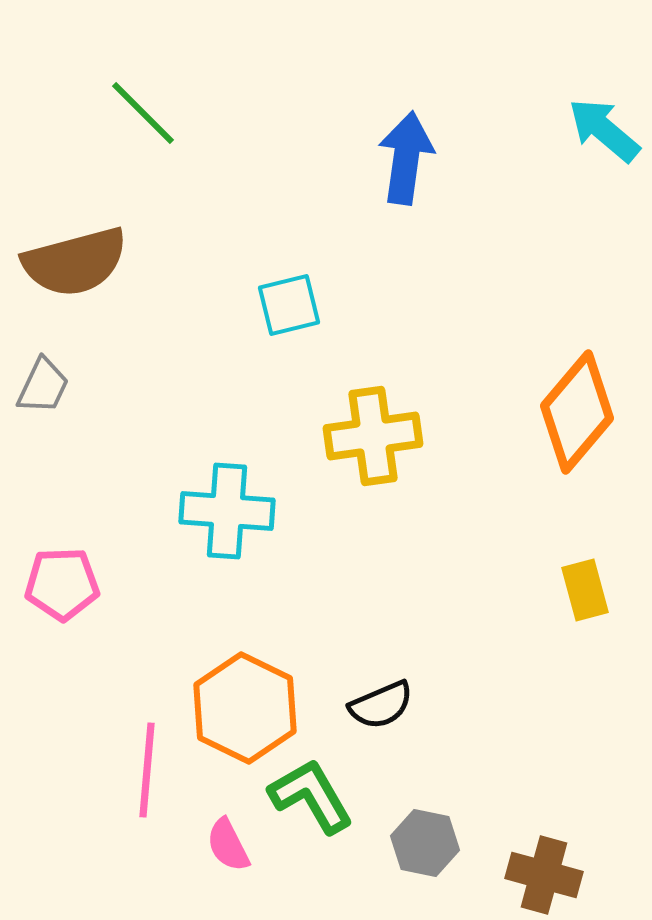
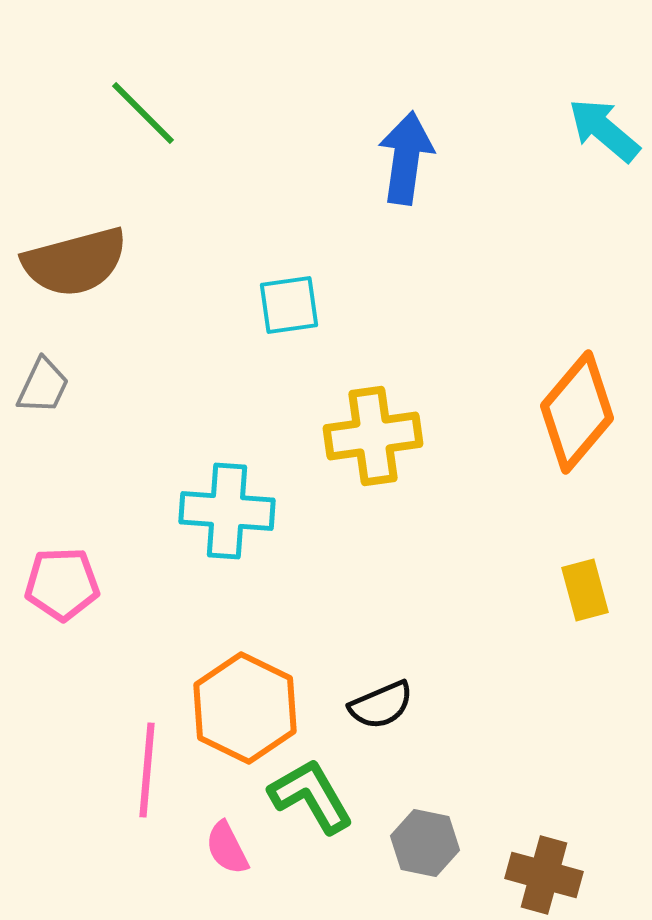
cyan square: rotated 6 degrees clockwise
pink semicircle: moved 1 px left, 3 px down
